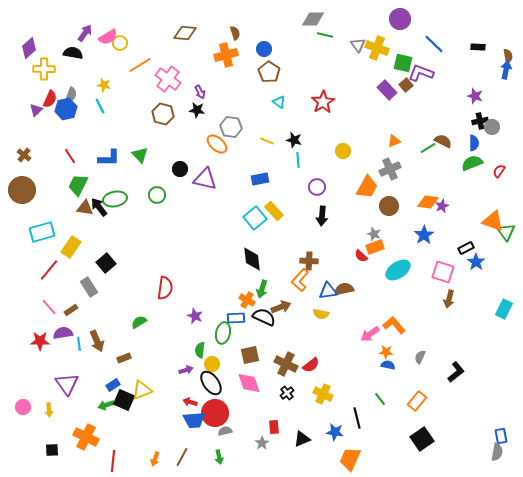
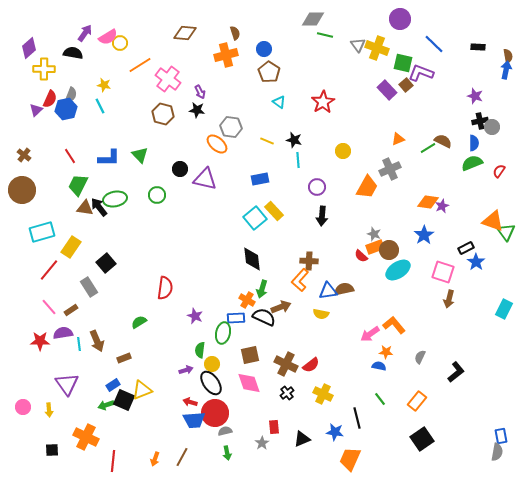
orange triangle at (394, 141): moved 4 px right, 2 px up
brown circle at (389, 206): moved 44 px down
blue semicircle at (388, 365): moved 9 px left, 1 px down
green arrow at (219, 457): moved 8 px right, 4 px up
